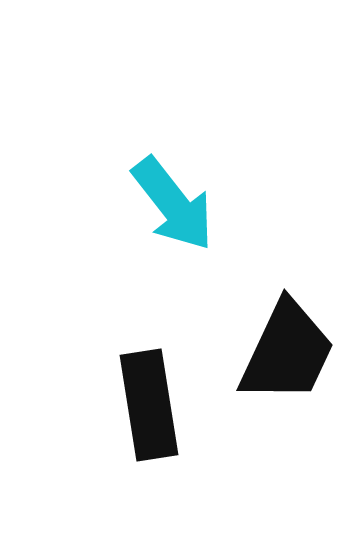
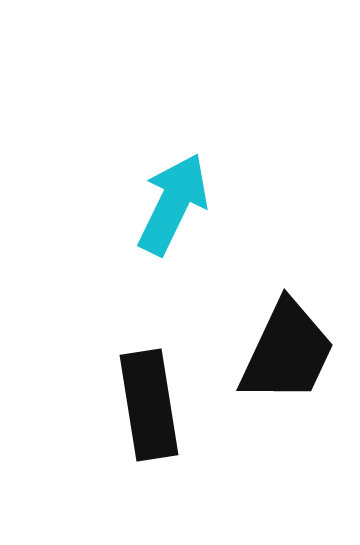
cyan arrow: rotated 116 degrees counterclockwise
